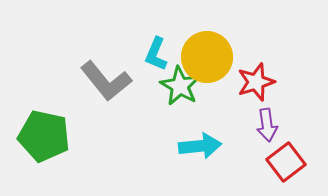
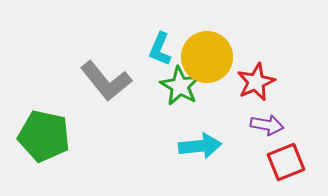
cyan L-shape: moved 4 px right, 5 px up
red star: rotated 6 degrees counterclockwise
purple arrow: rotated 72 degrees counterclockwise
red square: rotated 15 degrees clockwise
